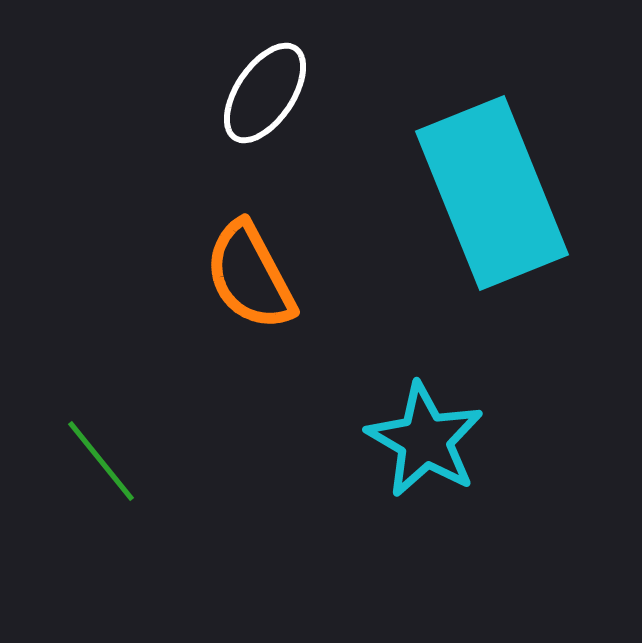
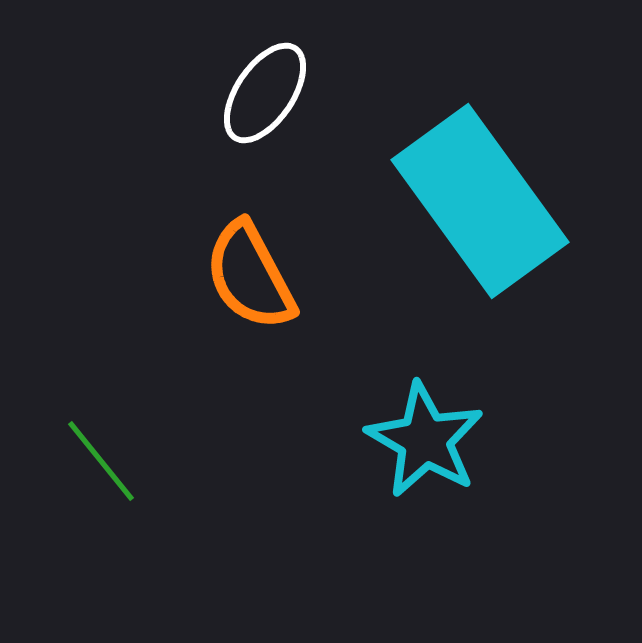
cyan rectangle: moved 12 px left, 8 px down; rotated 14 degrees counterclockwise
